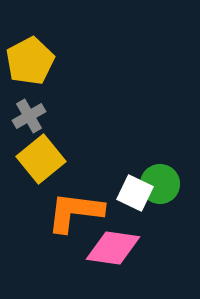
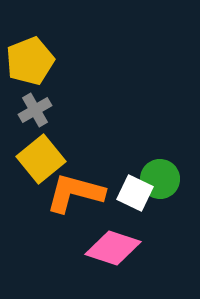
yellow pentagon: rotated 6 degrees clockwise
gray cross: moved 6 px right, 6 px up
green circle: moved 5 px up
orange L-shape: moved 19 px up; rotated 8 degrees clockwise
pink diamond: rotated 10 degrees clockwise
